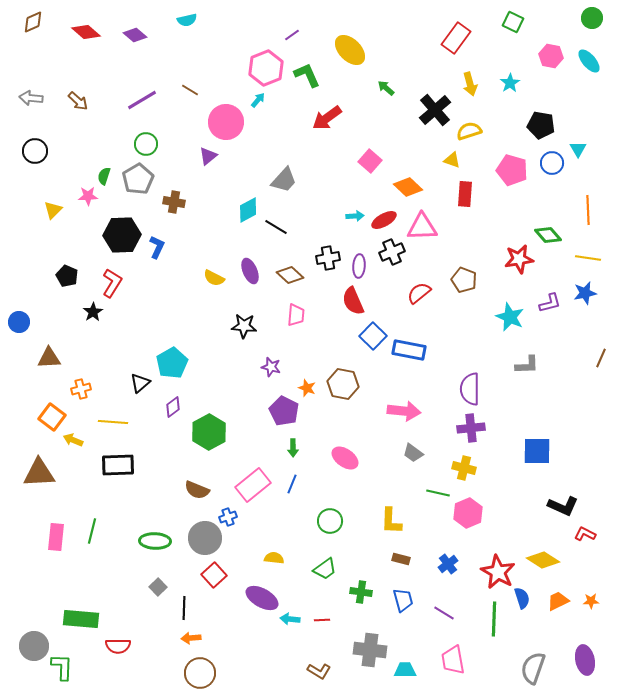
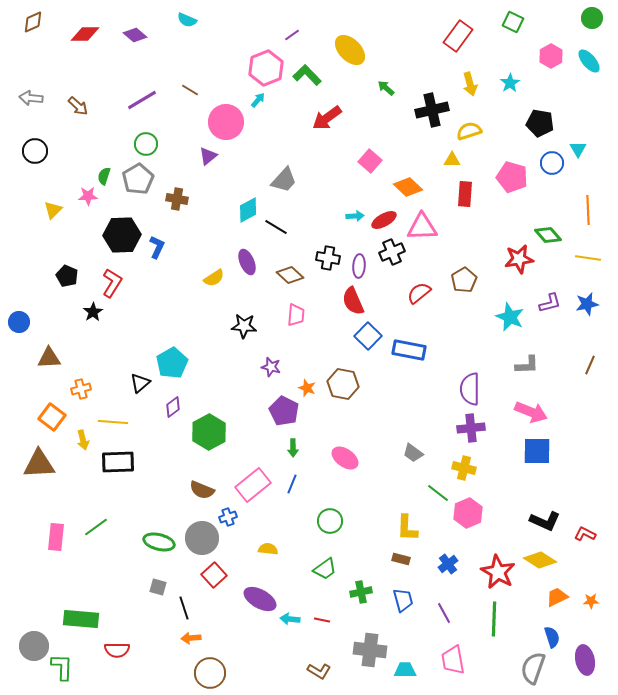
cyan semicircle at (187, 20): rotated 36 degrees clockwise
red diamond at (86, 32): moved 1 px left, 2 px down; rotated 40 degrees counterclockwise
red rectangle at (456, 38): moved 2 px right, 2 px up
pink hexagon at (551, 56): rotated 20 degrees clockwise
green L-shape at (307, 75): rotated 20 degrees counterclockwise
brown arrow at (78, 101): moved 5 px down
black cross at (435, 110): moved 3 px left; rotated 28 degrees clockwise
black pentagon at (541, 125): moved 1 px left, 2 px up
yellow triangle at (452, 160): rotated 18 degrees counterclockwise
pink pentagon at (512, 170): moved 7 px down
brown cross at (174, 202): moved 3 px right, 3 px up
black cross at (328, 258): rotated 20 degrees clockwise
purple ellipse at (250, 271): moved 3 px left, 9 px up
yellow semicircle at (214, 278): rotated 60 degrees counterclockwise
brown pentagon at (464, 280): rotated 20 degrees clockwise
blue star at (585, 293): moved 2 px right, 11 px down
blue square at (373, 336): moved 5 px left
brown line at (601, 358): moved 11 px left, 7 px down
pink arrow at (404, 411): moved 127 px right, 1 px down; rotated 16 degrees clockwise
yellow arrow at (73, 440): moved 10 px right; rotated 126 degrees counterclockwise
black rectangle at (118, 465): moved 3 px up
brown triangle at (39, 473): moved 9 px up
brown semicircle at (197, 490): moved 5 px right
green line at (438, 493): rotated 25 degrees clockwise
black L-shape at (563, 506): moved 18 px left, 15 px down
yellow L-shape at (391, 521): moved 16 px right, 7 px down
green line at (92, 531): moved 4 px right, 4 px up; rotated 40 degrees clockwise
gray circle at (205, 538): moved 3 px left
green ellipse at (155, 541): moved 4 px right, 1 px down; rotated 12 degrees clockwise
yellow semicircle at (274, 558): moved 6 px left, 9 px up
yellow diamond at (543, 560): moved 3 px left
gray square at (158, 587): rotated 30 degrees counterclockwise
green cross at (361, 592): rotated 20 degrees counterclockwise
purple ellipse at (262, 598): moved 2 px left, 1 px down
blue semicircle at (522, 598): moved 30 px right, 39 px down
orange trapezoid at (558, 601): moved 1 px left, 4 px up
black line at (184, 608): rotated 20 degrees counterclockwise
purple line at (444, 613): rotated 30 degrees clockwise
red line at (322, 620): rotated 14 degrees clockwise
red semicircle at (118, 646): moved 1 px left, 4 px down
brown circle at (200, 673): moved 10 px right
